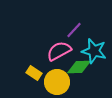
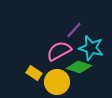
cyan star: moved 3 px left, 3 px up
green diamond: rotated 20 degrees clockwise
